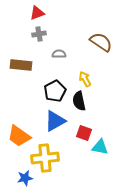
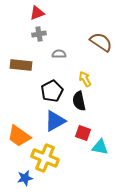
black pentagon: moved 3 px left
red square: moved 1 px left
yellow cross: rotated 28 degrees clockwise
